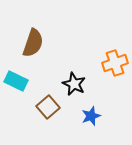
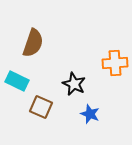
orange cross: rotated 15 degrees clockwise
cyan rectangle: moved 1 px right
brown square: moved 7 px left; rotated 25 degrees counterclockwise
blue star: moved 1 px left, 2 px up; rotated 30 degrees counterclockwise
